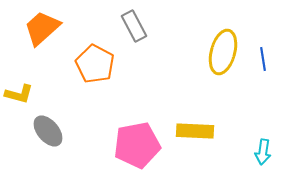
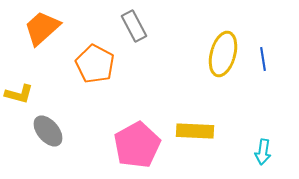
yellow ellipse: moved 2 px down
pink pentagon: rotated 18 degrees counterclockwise
